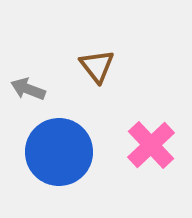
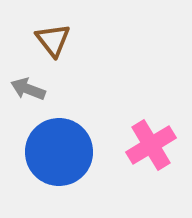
brown triangle: moved 44 px left, 26 px up
pink cross: rotated 12 degrees clockwise
